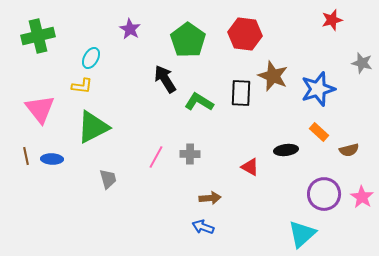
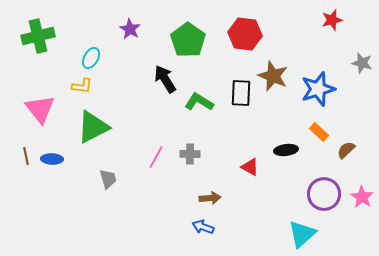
brown semicircle: moved 3 px left; rotated 150 degrees clockwise
